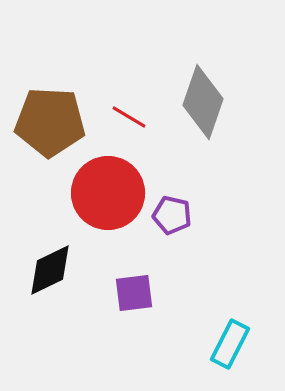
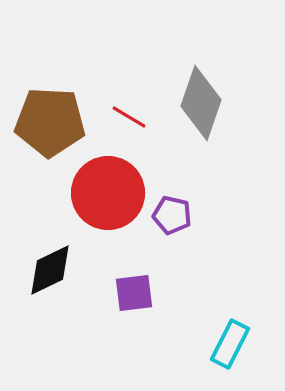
gray diamond: moved 2 px left, 1 px down
